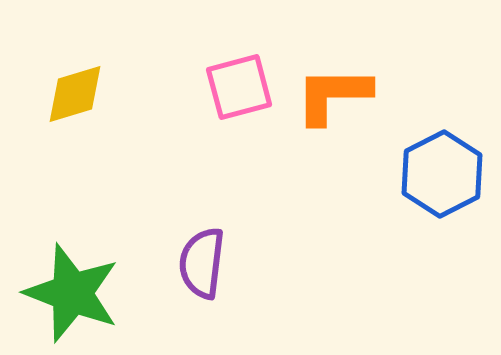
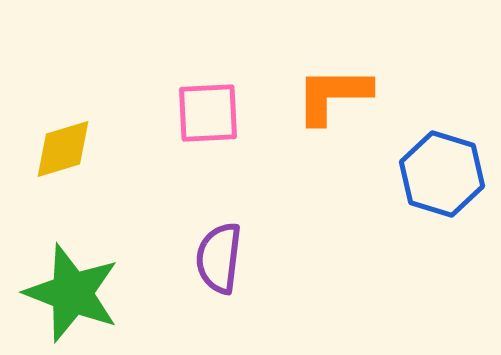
pink square: moved 31 px left, 26 px down; rotated 12 degrees clockwise
yellow diamond: moved 12 px left, 55 px down
blue hexagon: rotated 16 degrees counterclockwise
purple semicircle: moved 17 px right, 5 px up
